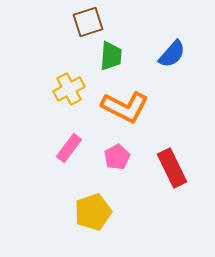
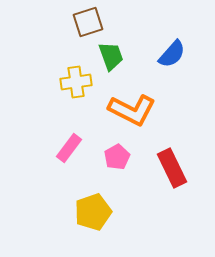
green trapezoid: rotated 24 degrees counterclockwise
yellow cross: moved 7 px right, 7 px up; rotated 20 degrees clockwise
orange L-shape: moved 7 px right, 3 px down
